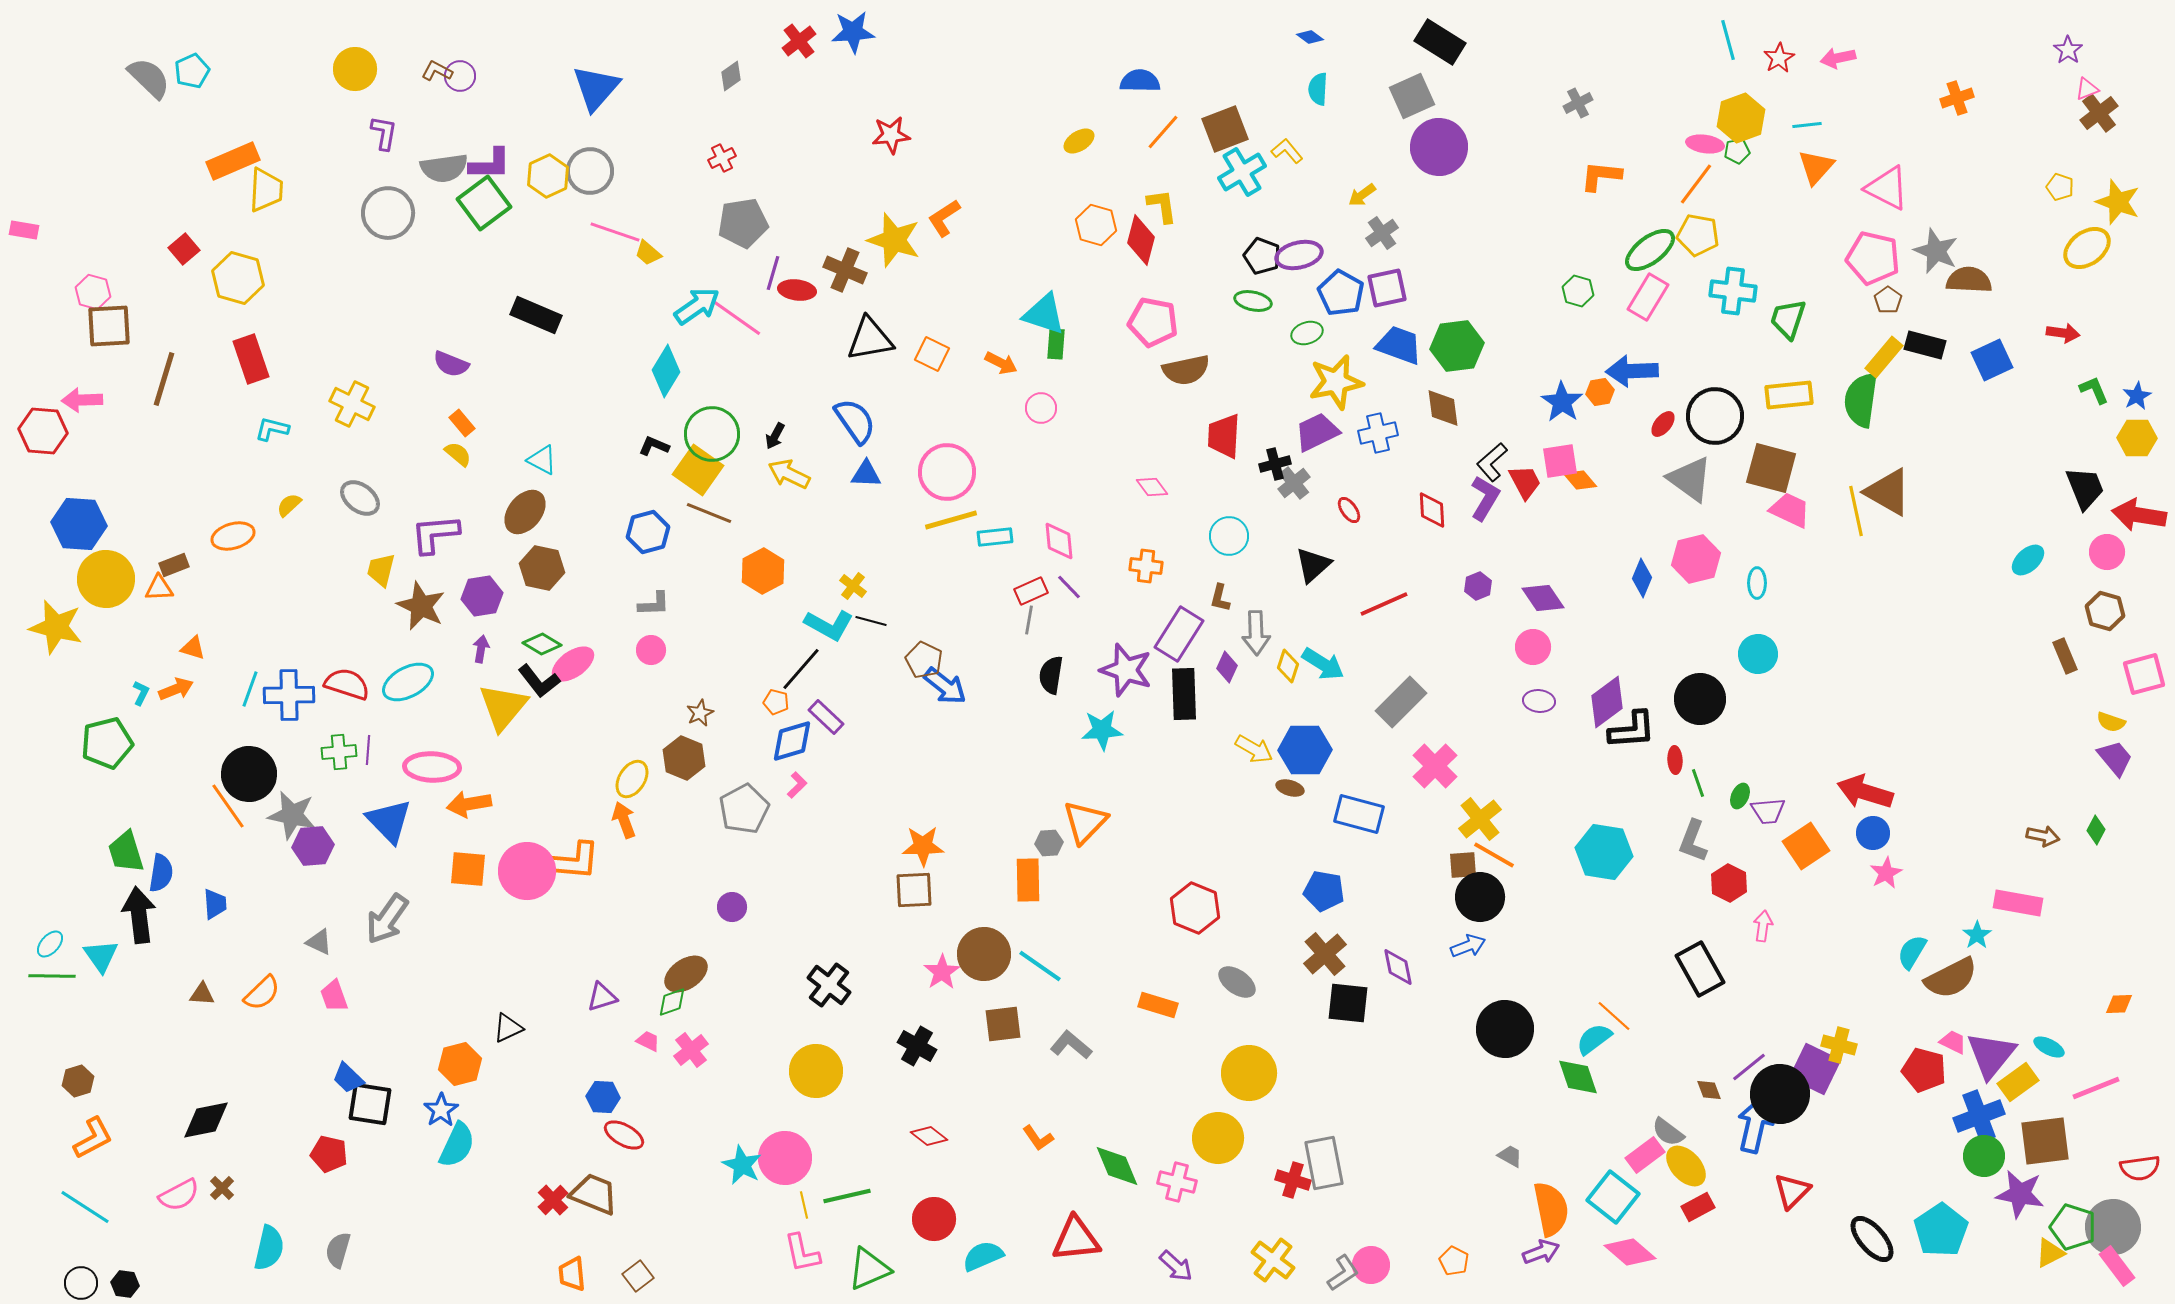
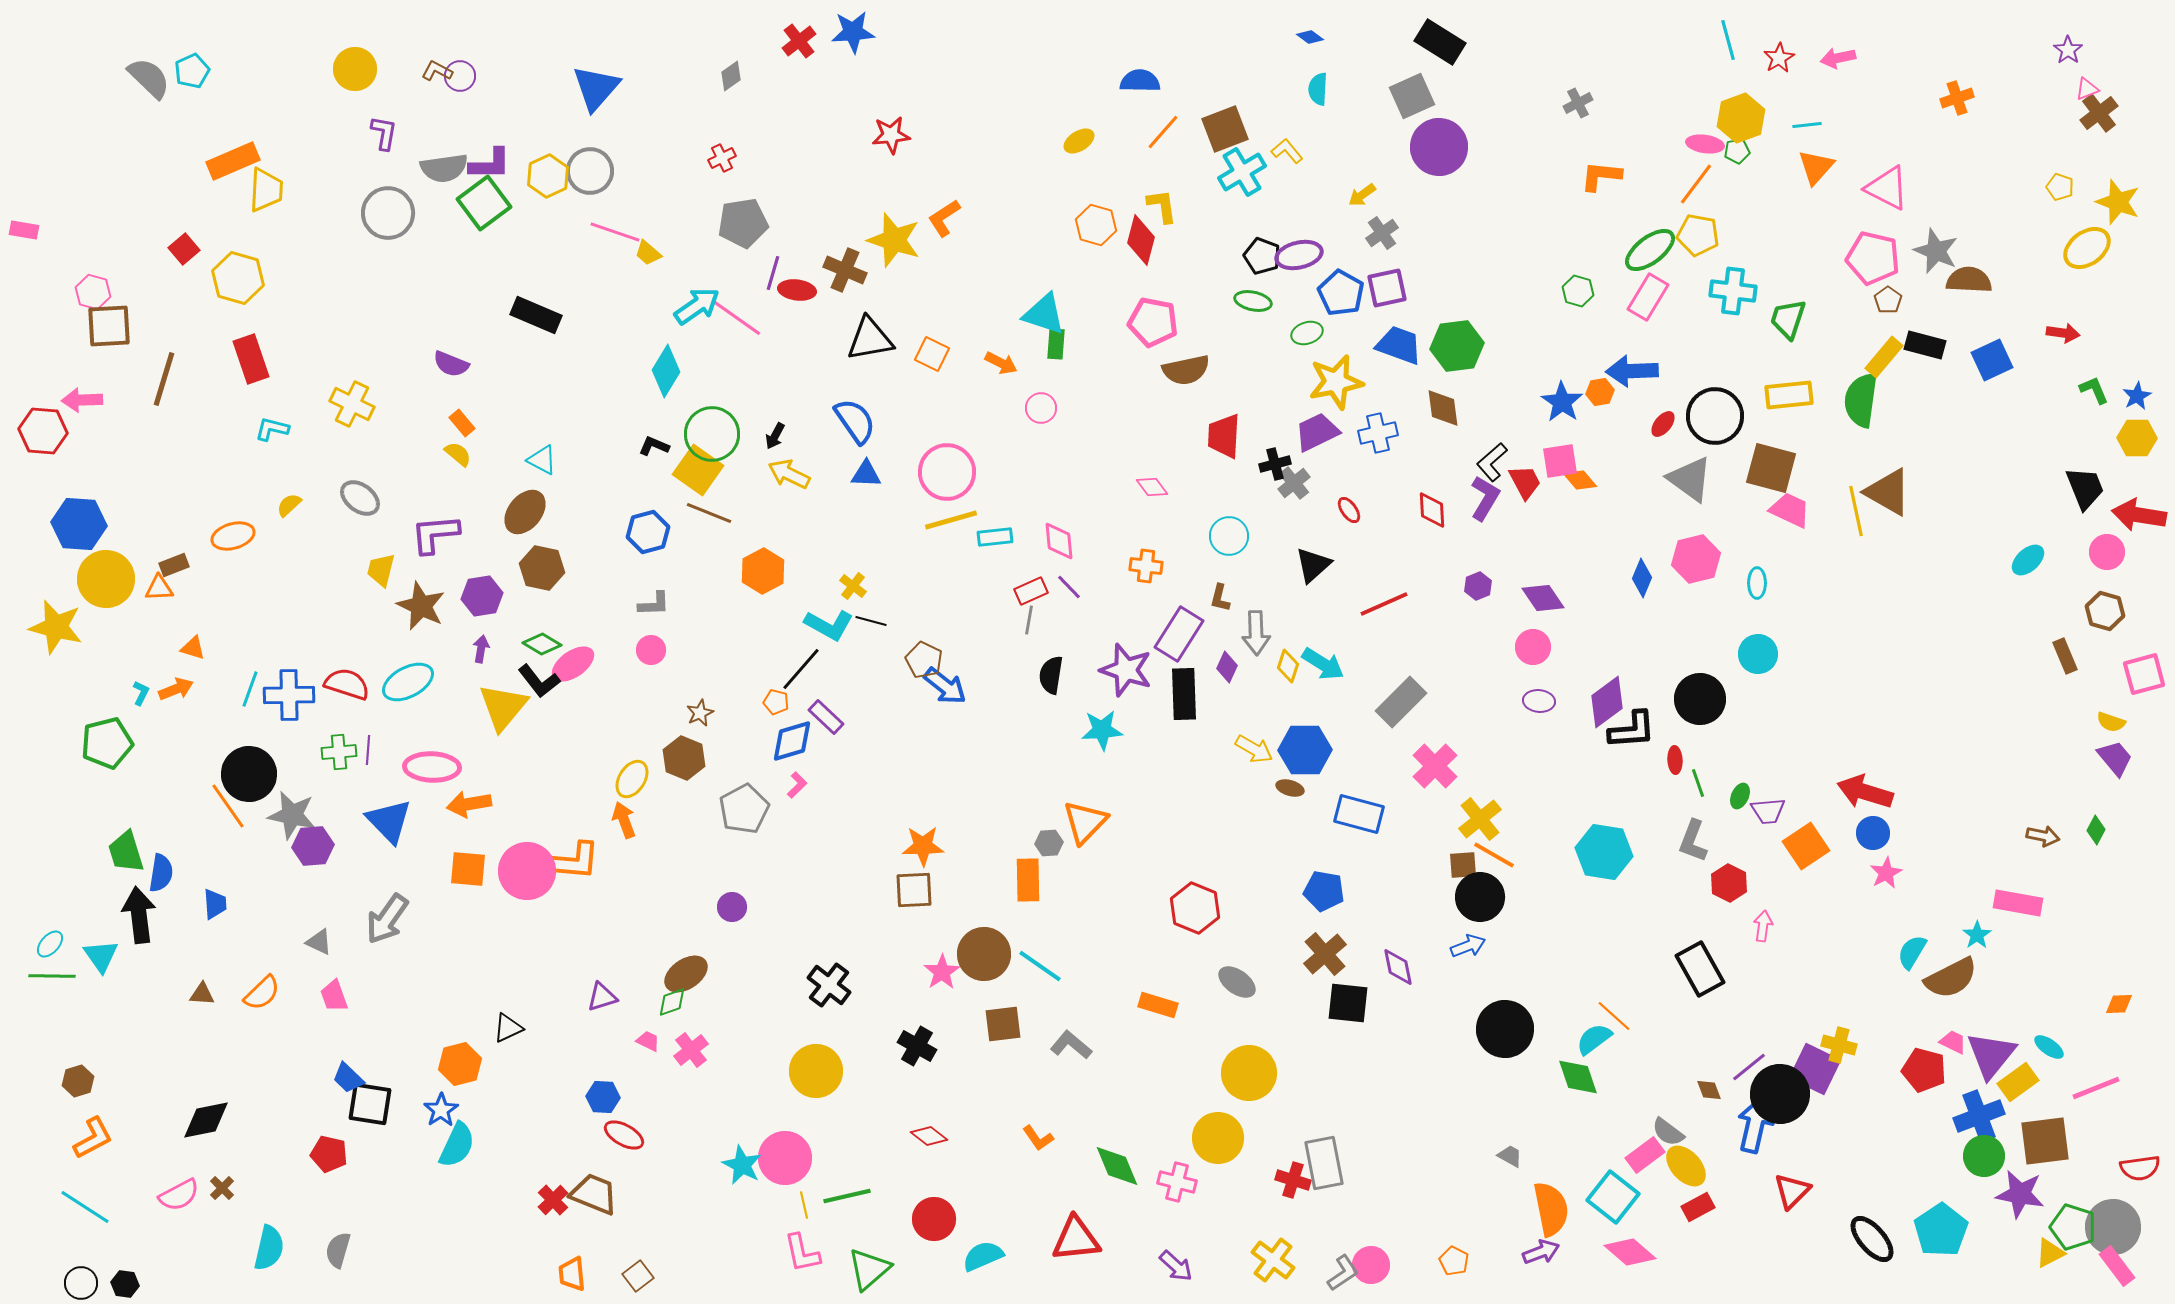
cyan ellipse at (2049, 1047): rotated 8 degrees clockwise
green triangle at (869, 1269): rotated 18 degrees counterclockwise
